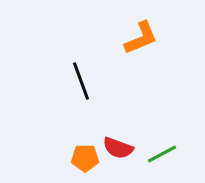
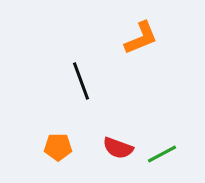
orange pentagon: moved 27 px left, 11 px up
